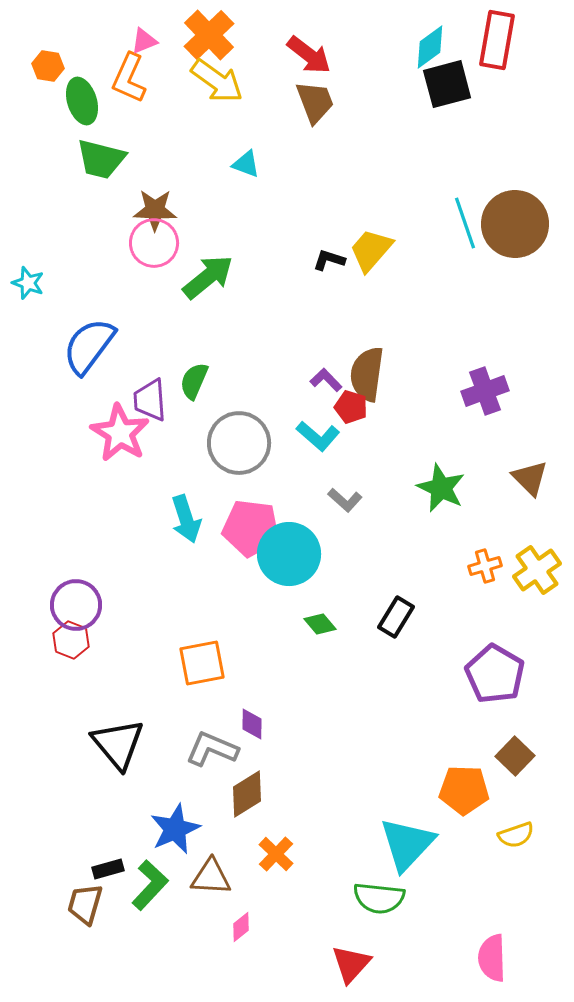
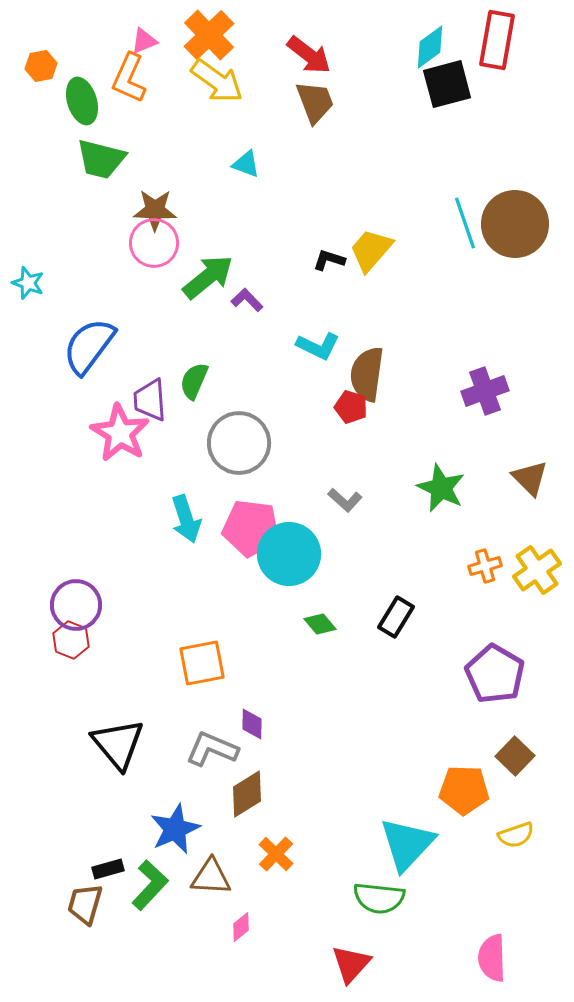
orange hexagon at (48, 66): moved 7 px left; rotated 20 degrees counterclockwise
purple L-shape at (326, 380): moved 79 px left, 80 px up
cyan L-shape at (318, 436): moved 90 px up; rotated 15 degrees counterclockwise
